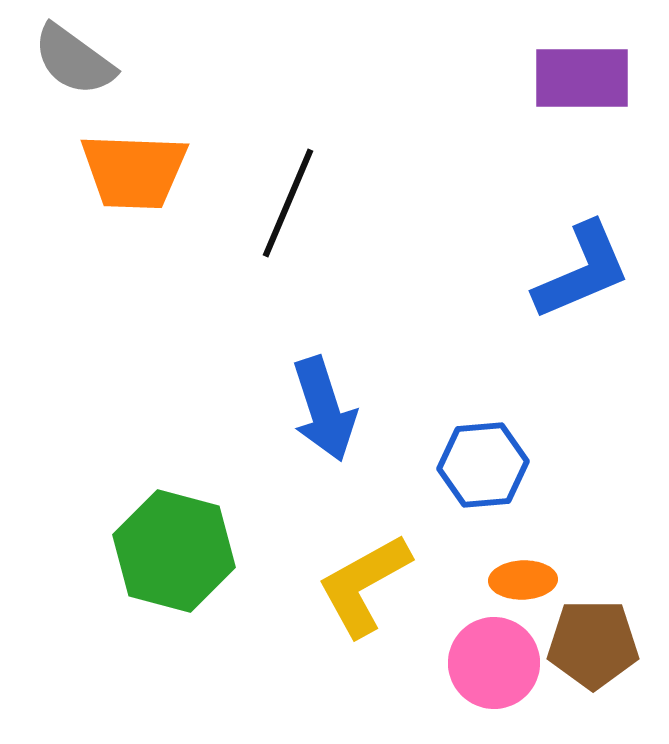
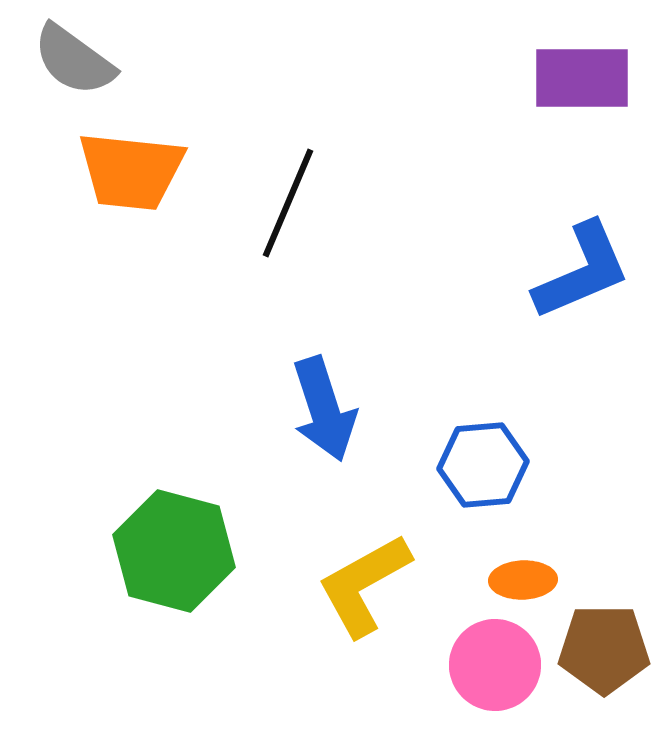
orange trapezoid: moved 3 px left; rotated 4 degrees clockwise
brown pentagon: moved 11 px right, 5 px down
pink circle: moved 1 px right, 2 px down
